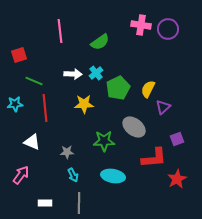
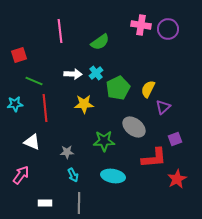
purple square: moved 2 px left
